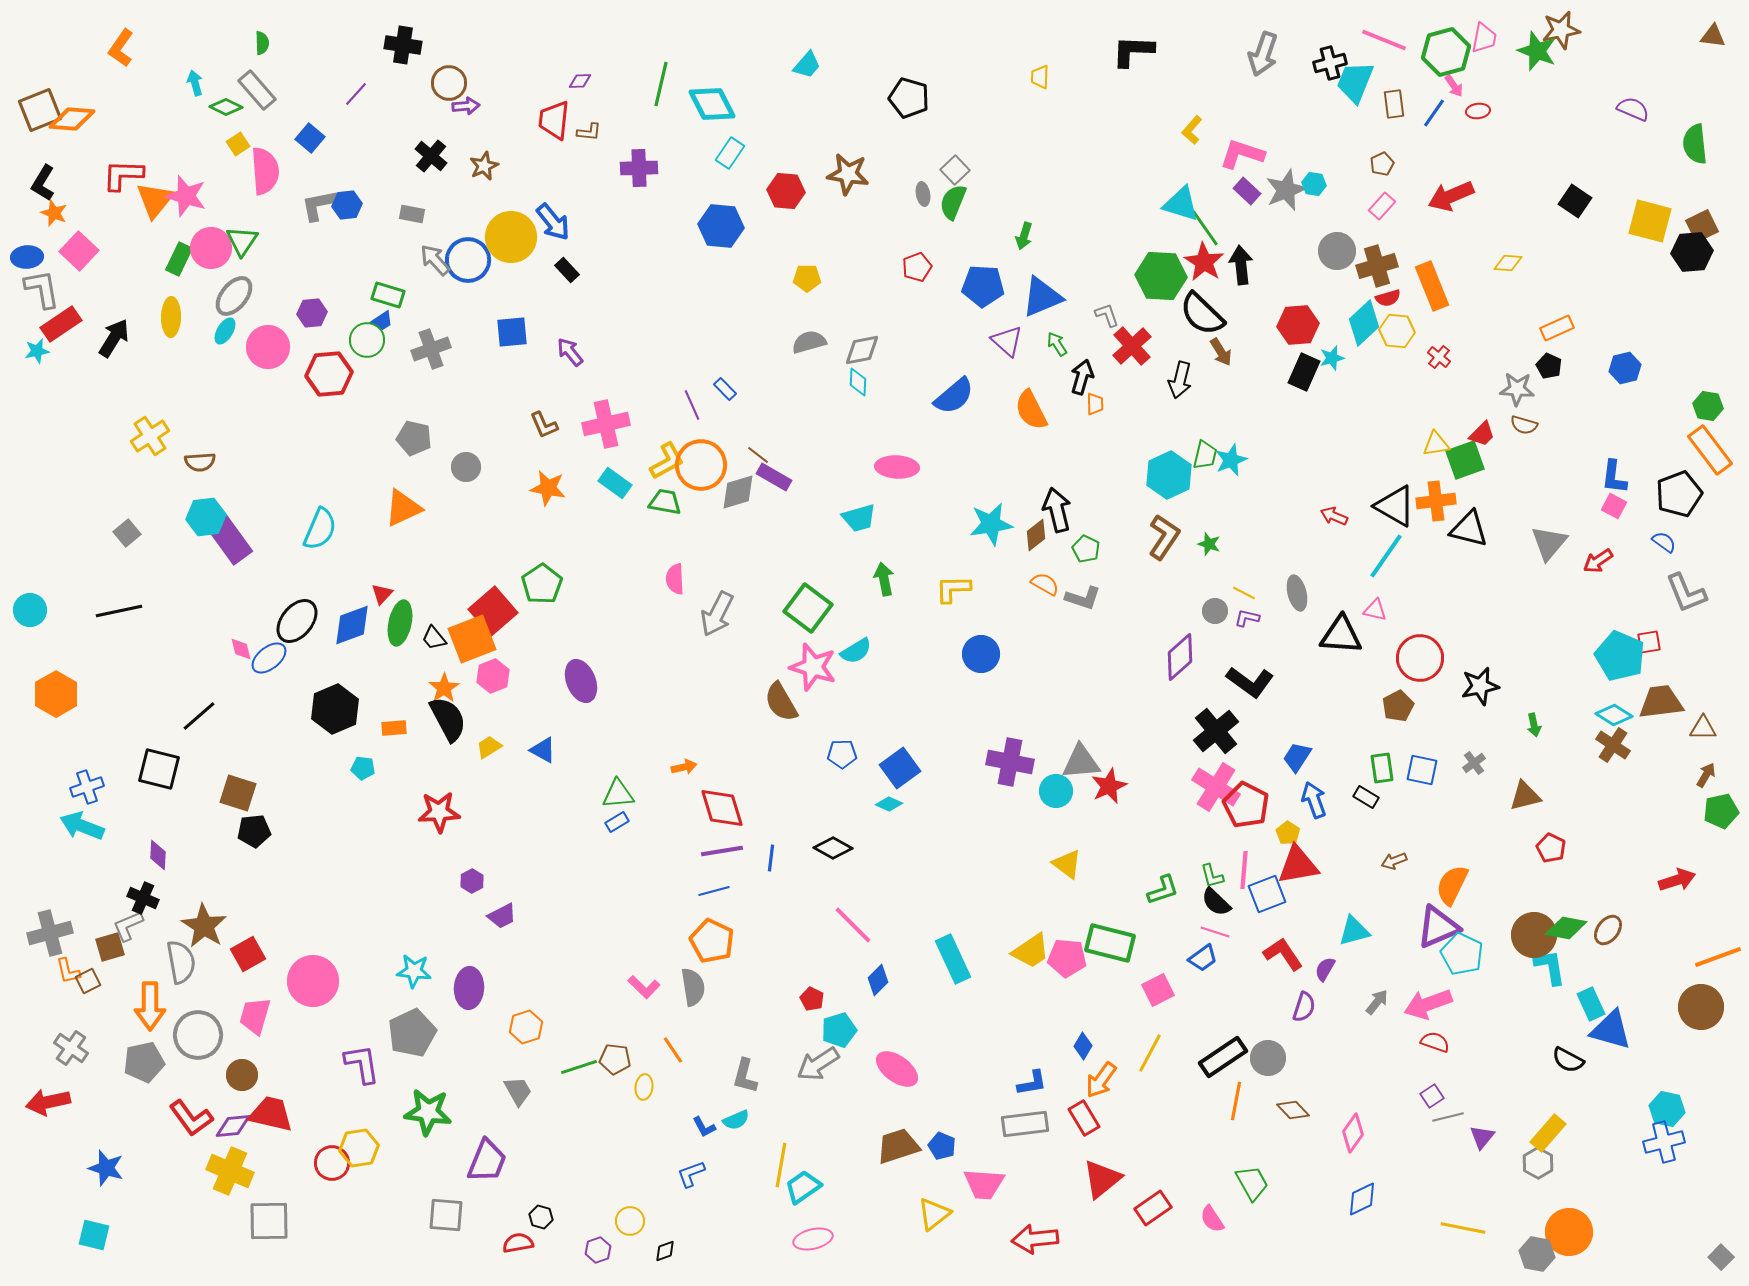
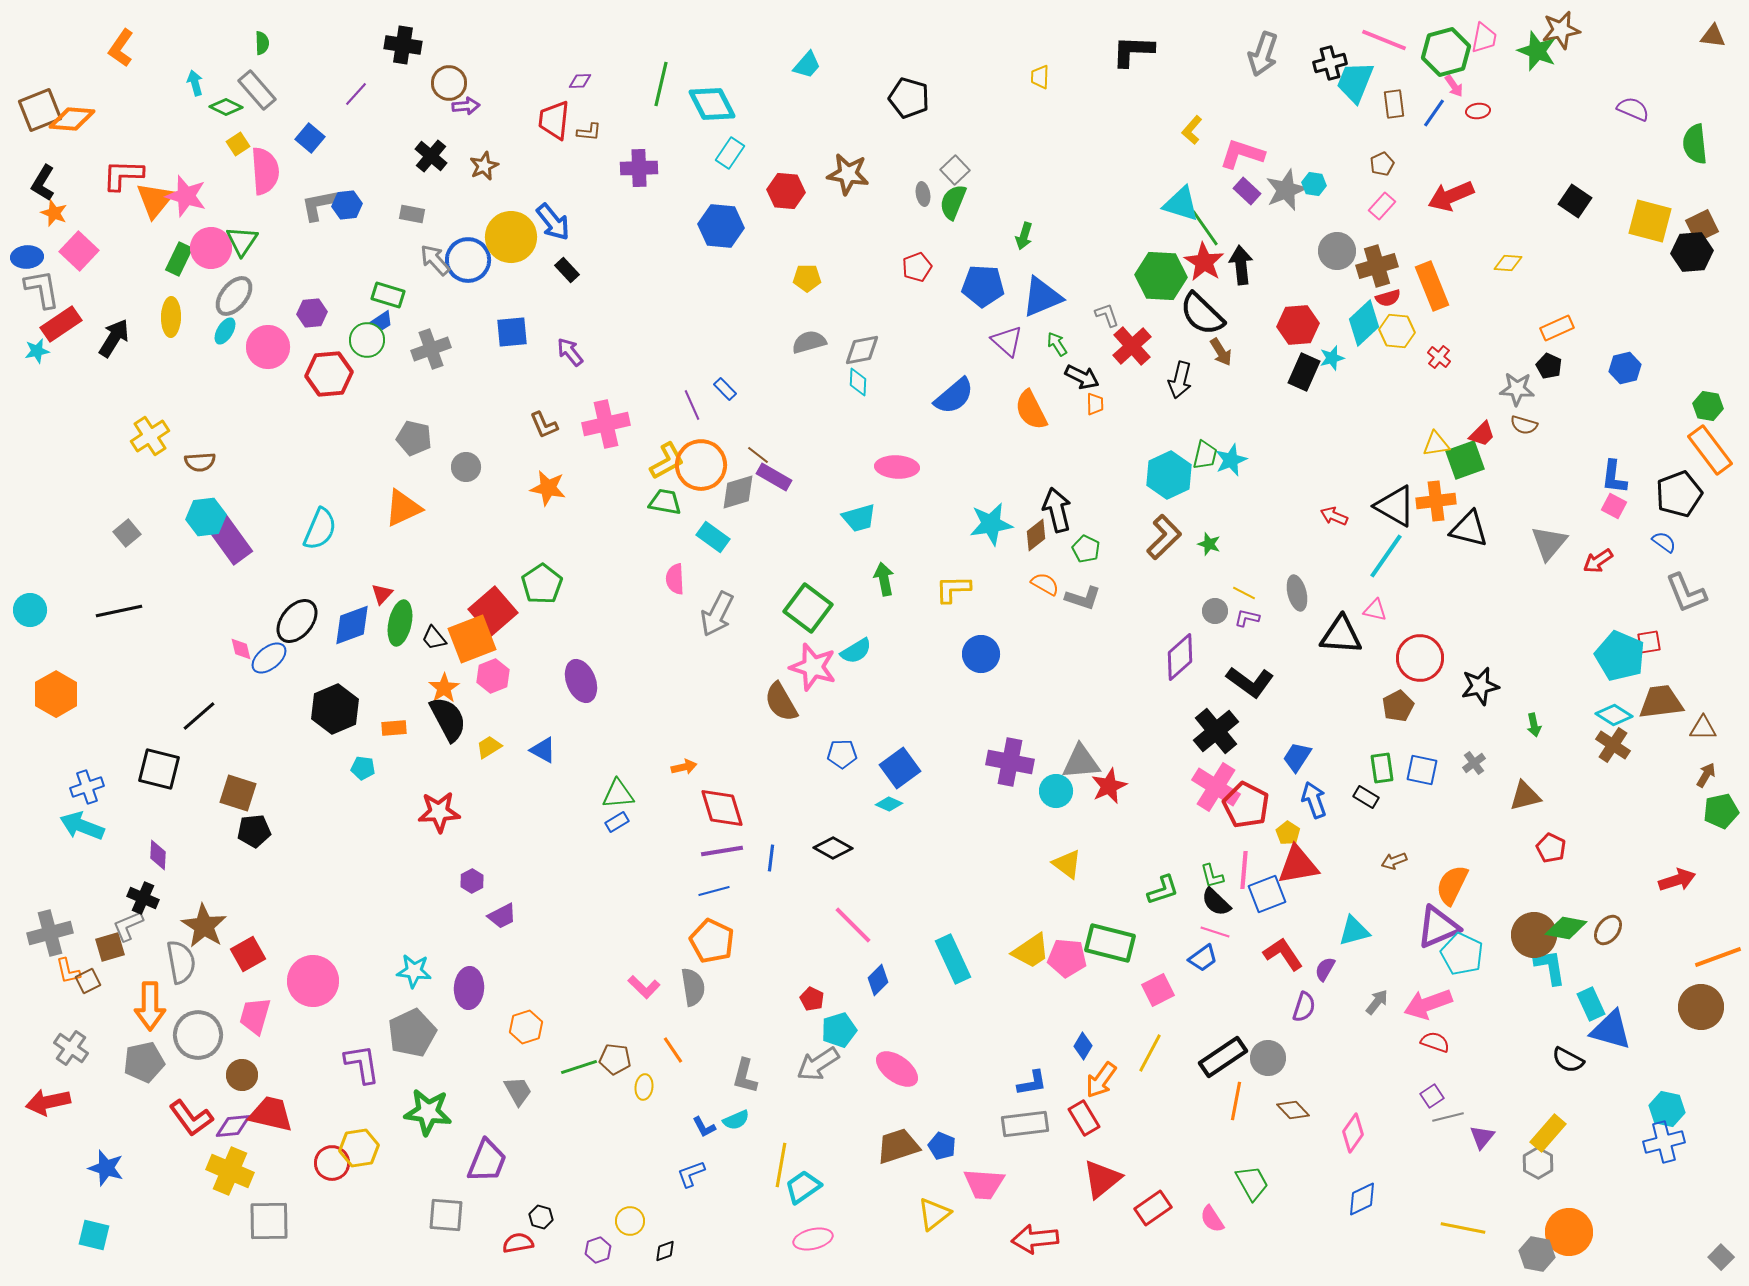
black arrow at (1082, 377): rotated 100 degrees clockwise
cyan rectangle at (615, 483): moved 98 px right, 54 px down
brown L-shape at (1164, 537): rotated 12 degrees clockwise
